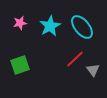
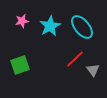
pink star: moved 2 px right, 2 px up
